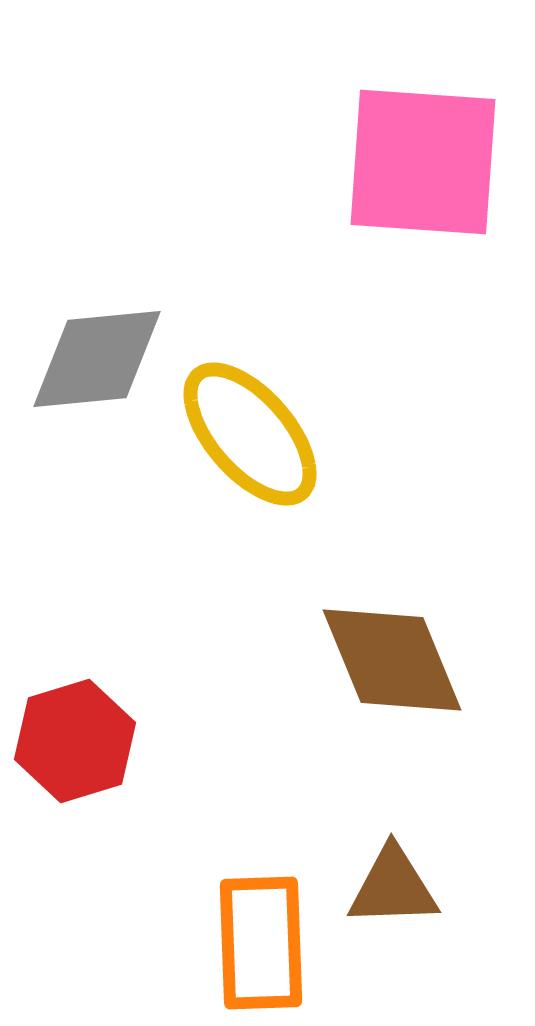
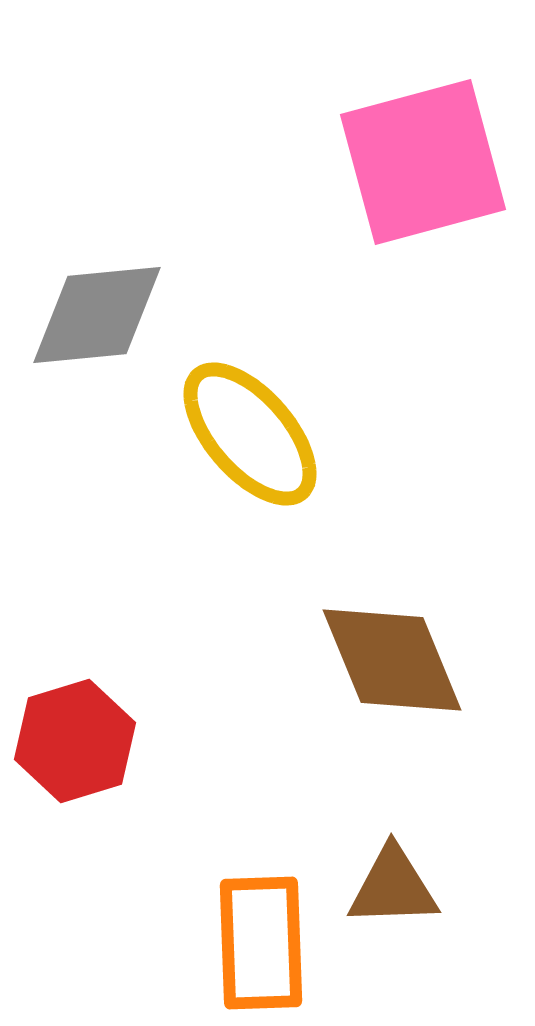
pink square: rotated 19 degrees counterclockwise
gray diamond: moved 44 px up
